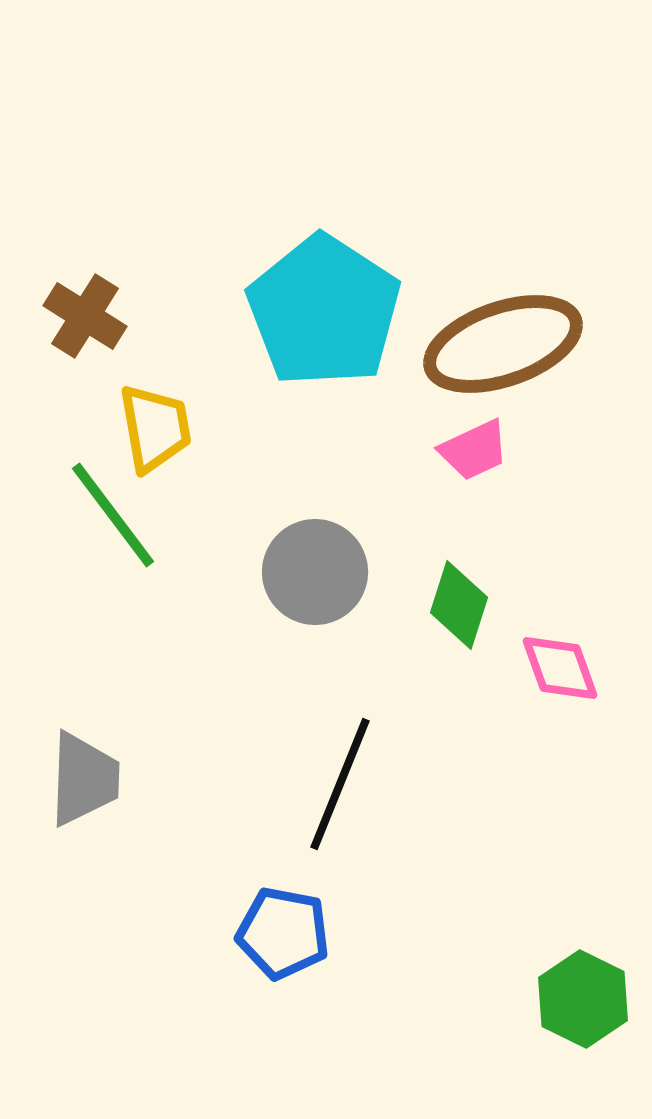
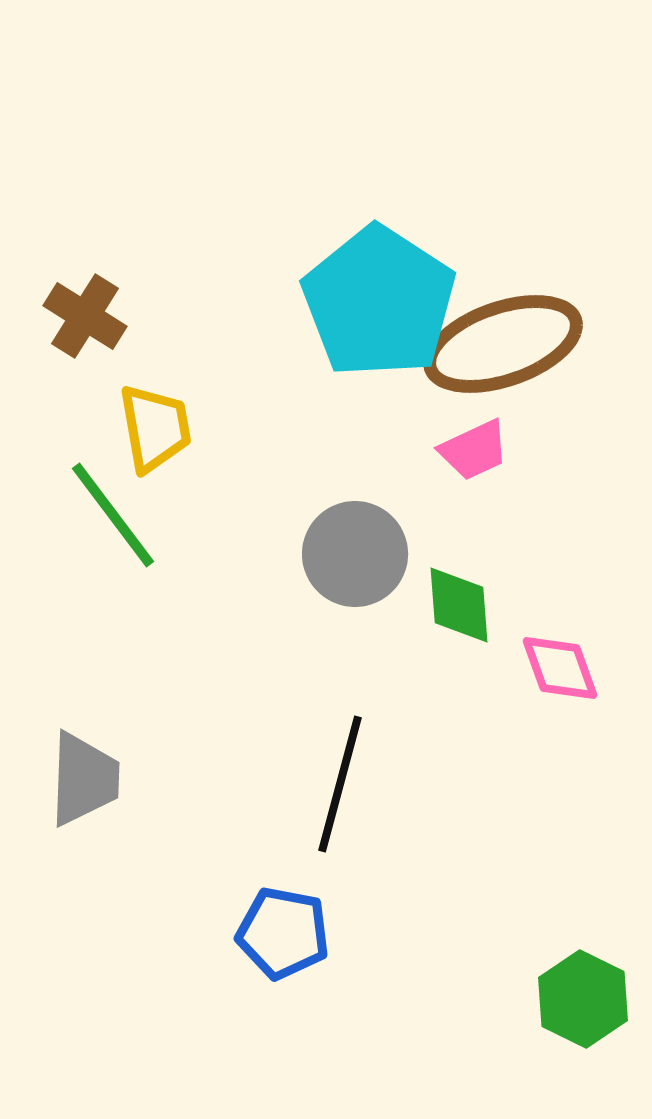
cyan pentagon: moved 55 px right, 9 px up
gray circle: moved 40 px right, 18 px up
green diamond: rotated 22 degrees counterclockwise
black line: rotated 7 degrees counterclockwise
